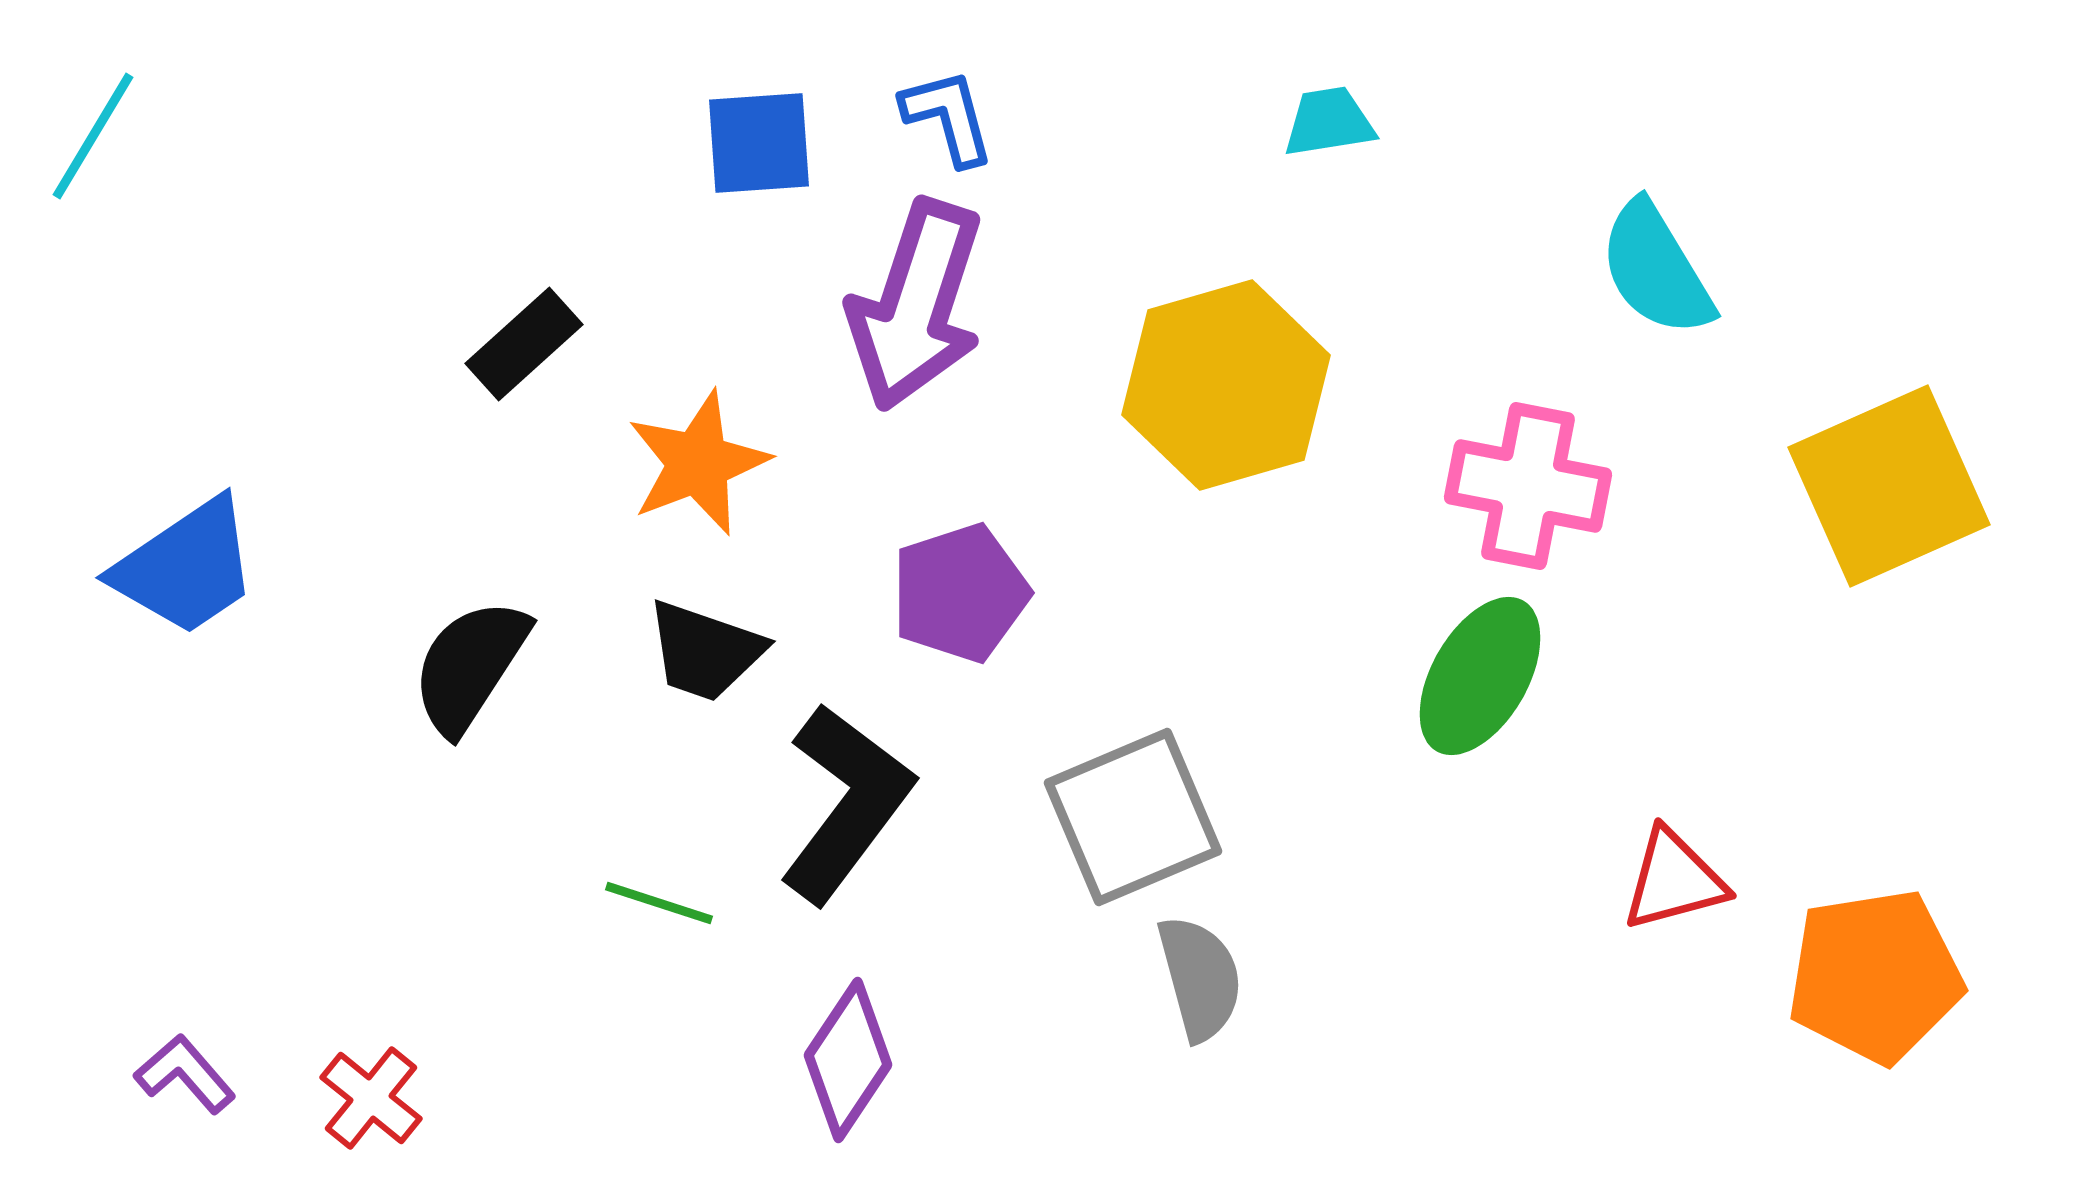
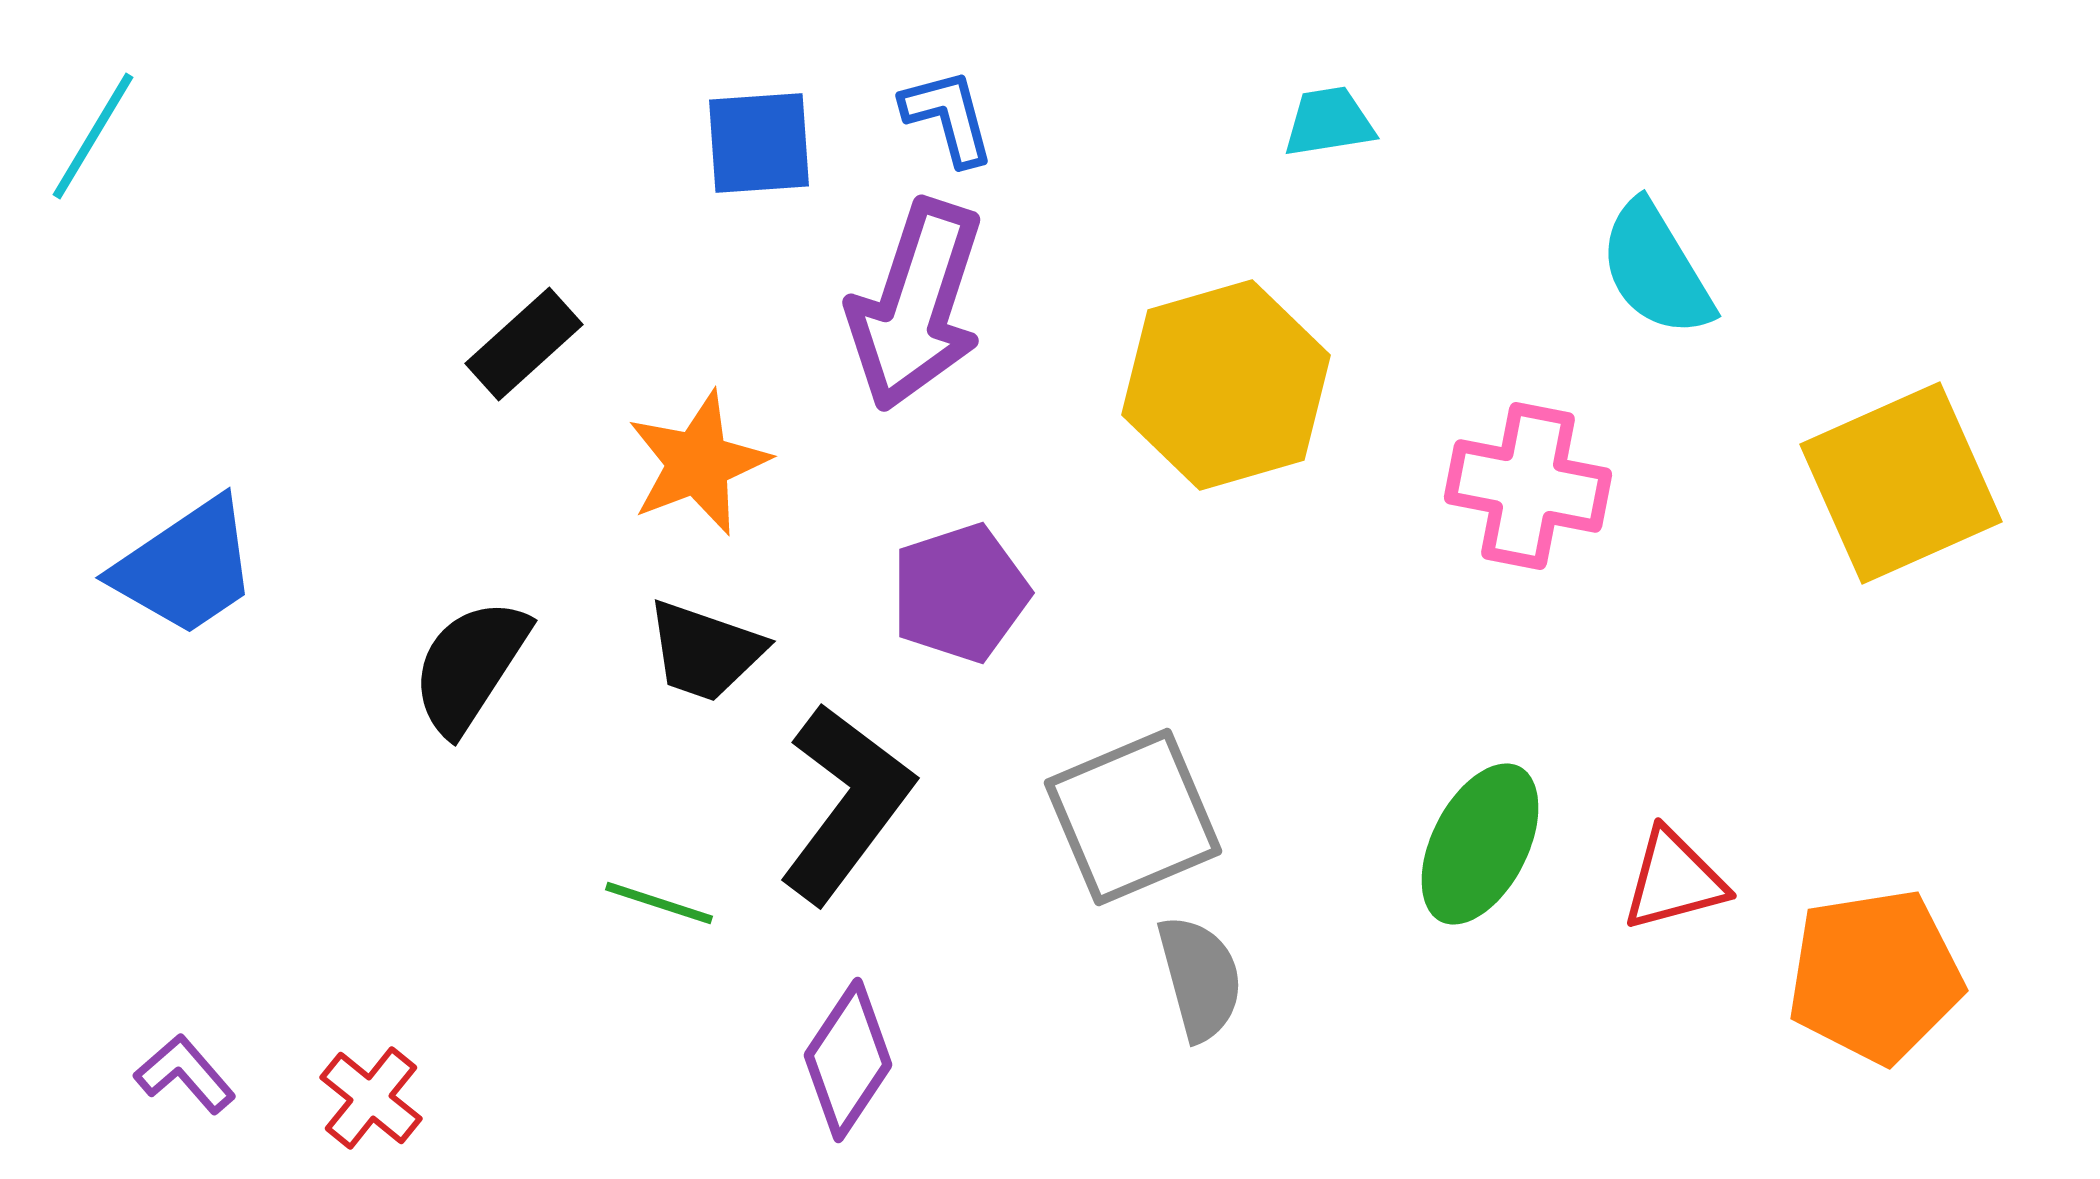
yellow square: moved 12 px right, 3 px up
green ellipse: moved 168 px down; rotated 3 degrees counterclockwise
